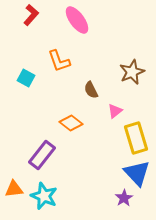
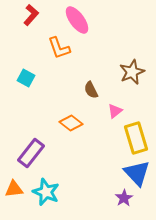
orange L-shape: moved 13 px up
purple rectangle: moved 11 px left, 2 px up
cyan star: moved 2 px right, 4 px up
